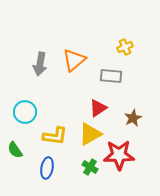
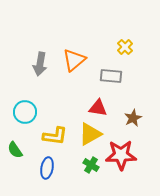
yellow cross: rotated 21 degrees counterclockwise
red triangle: rotated 42 degrees clockwise
red star: moved 2 px right
green cross: moved 1 px right, 2 px up
